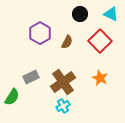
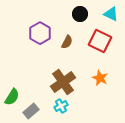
red square: rotated 20 degrees counterclockwise
gray rectangle: moved 34 px down; rotated 14 degrees counterclockwise
cyan cross: moved 2 px left
